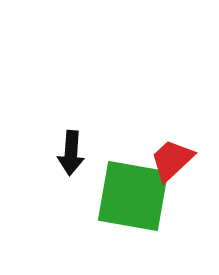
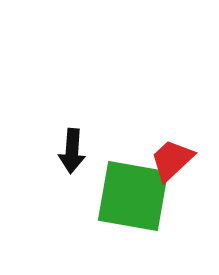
black arrow: moved 1 px right, 2 px up
